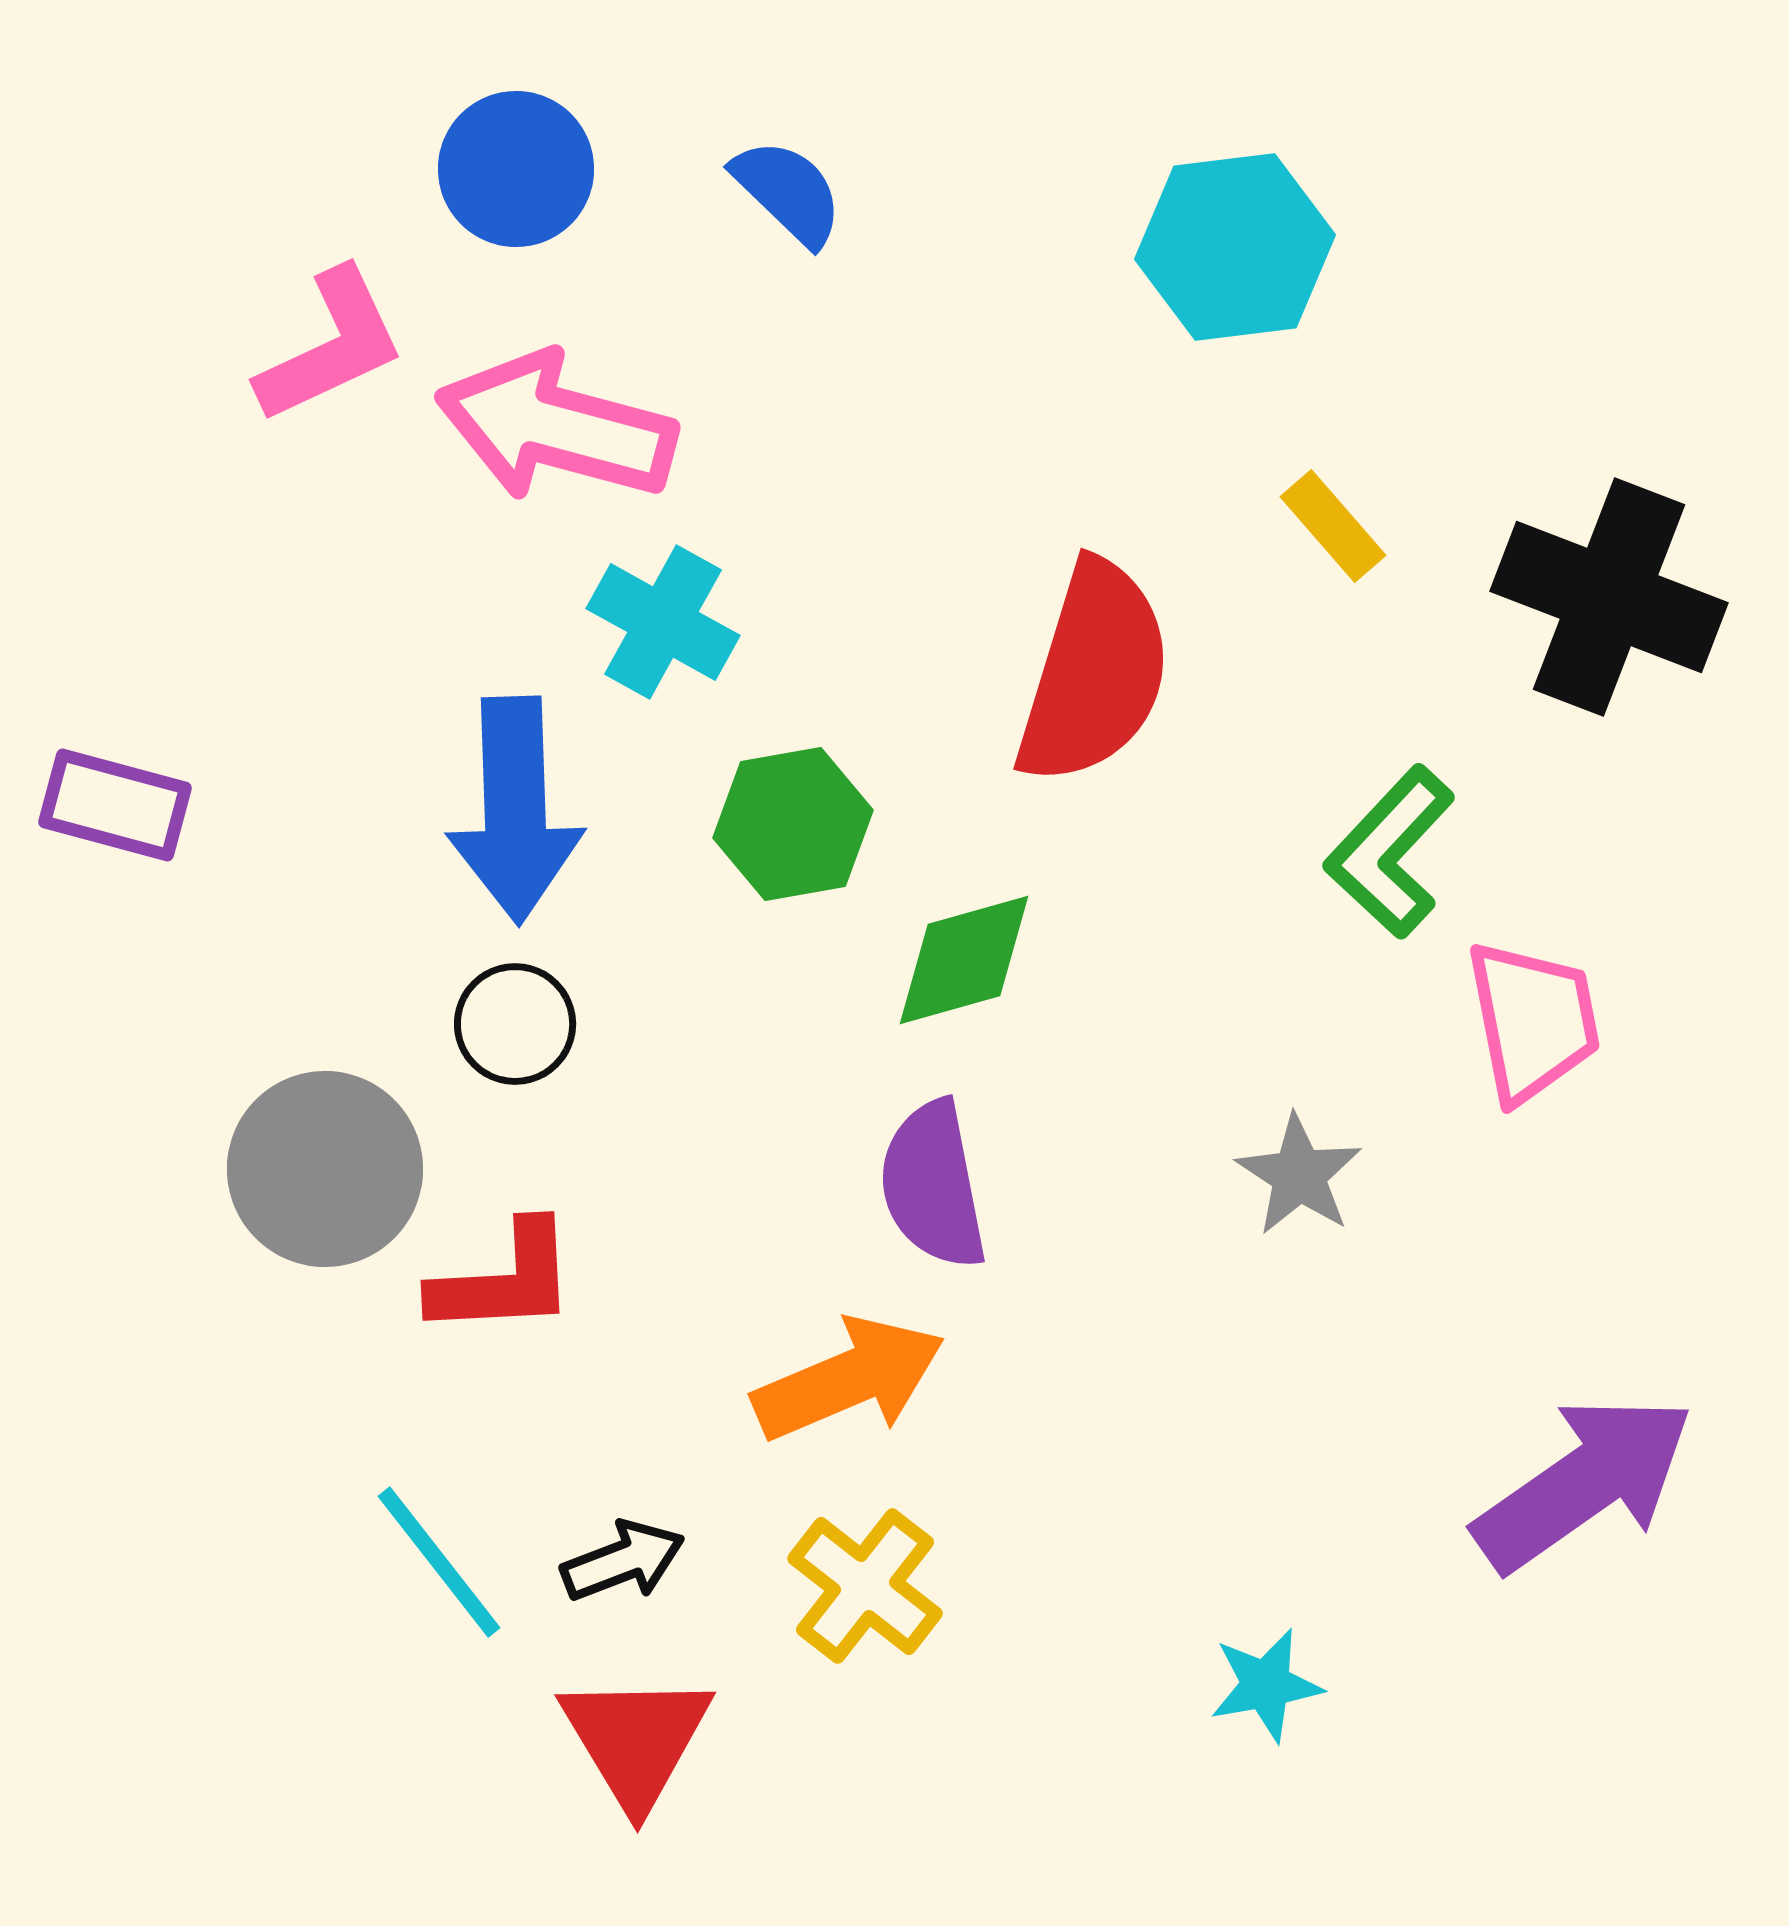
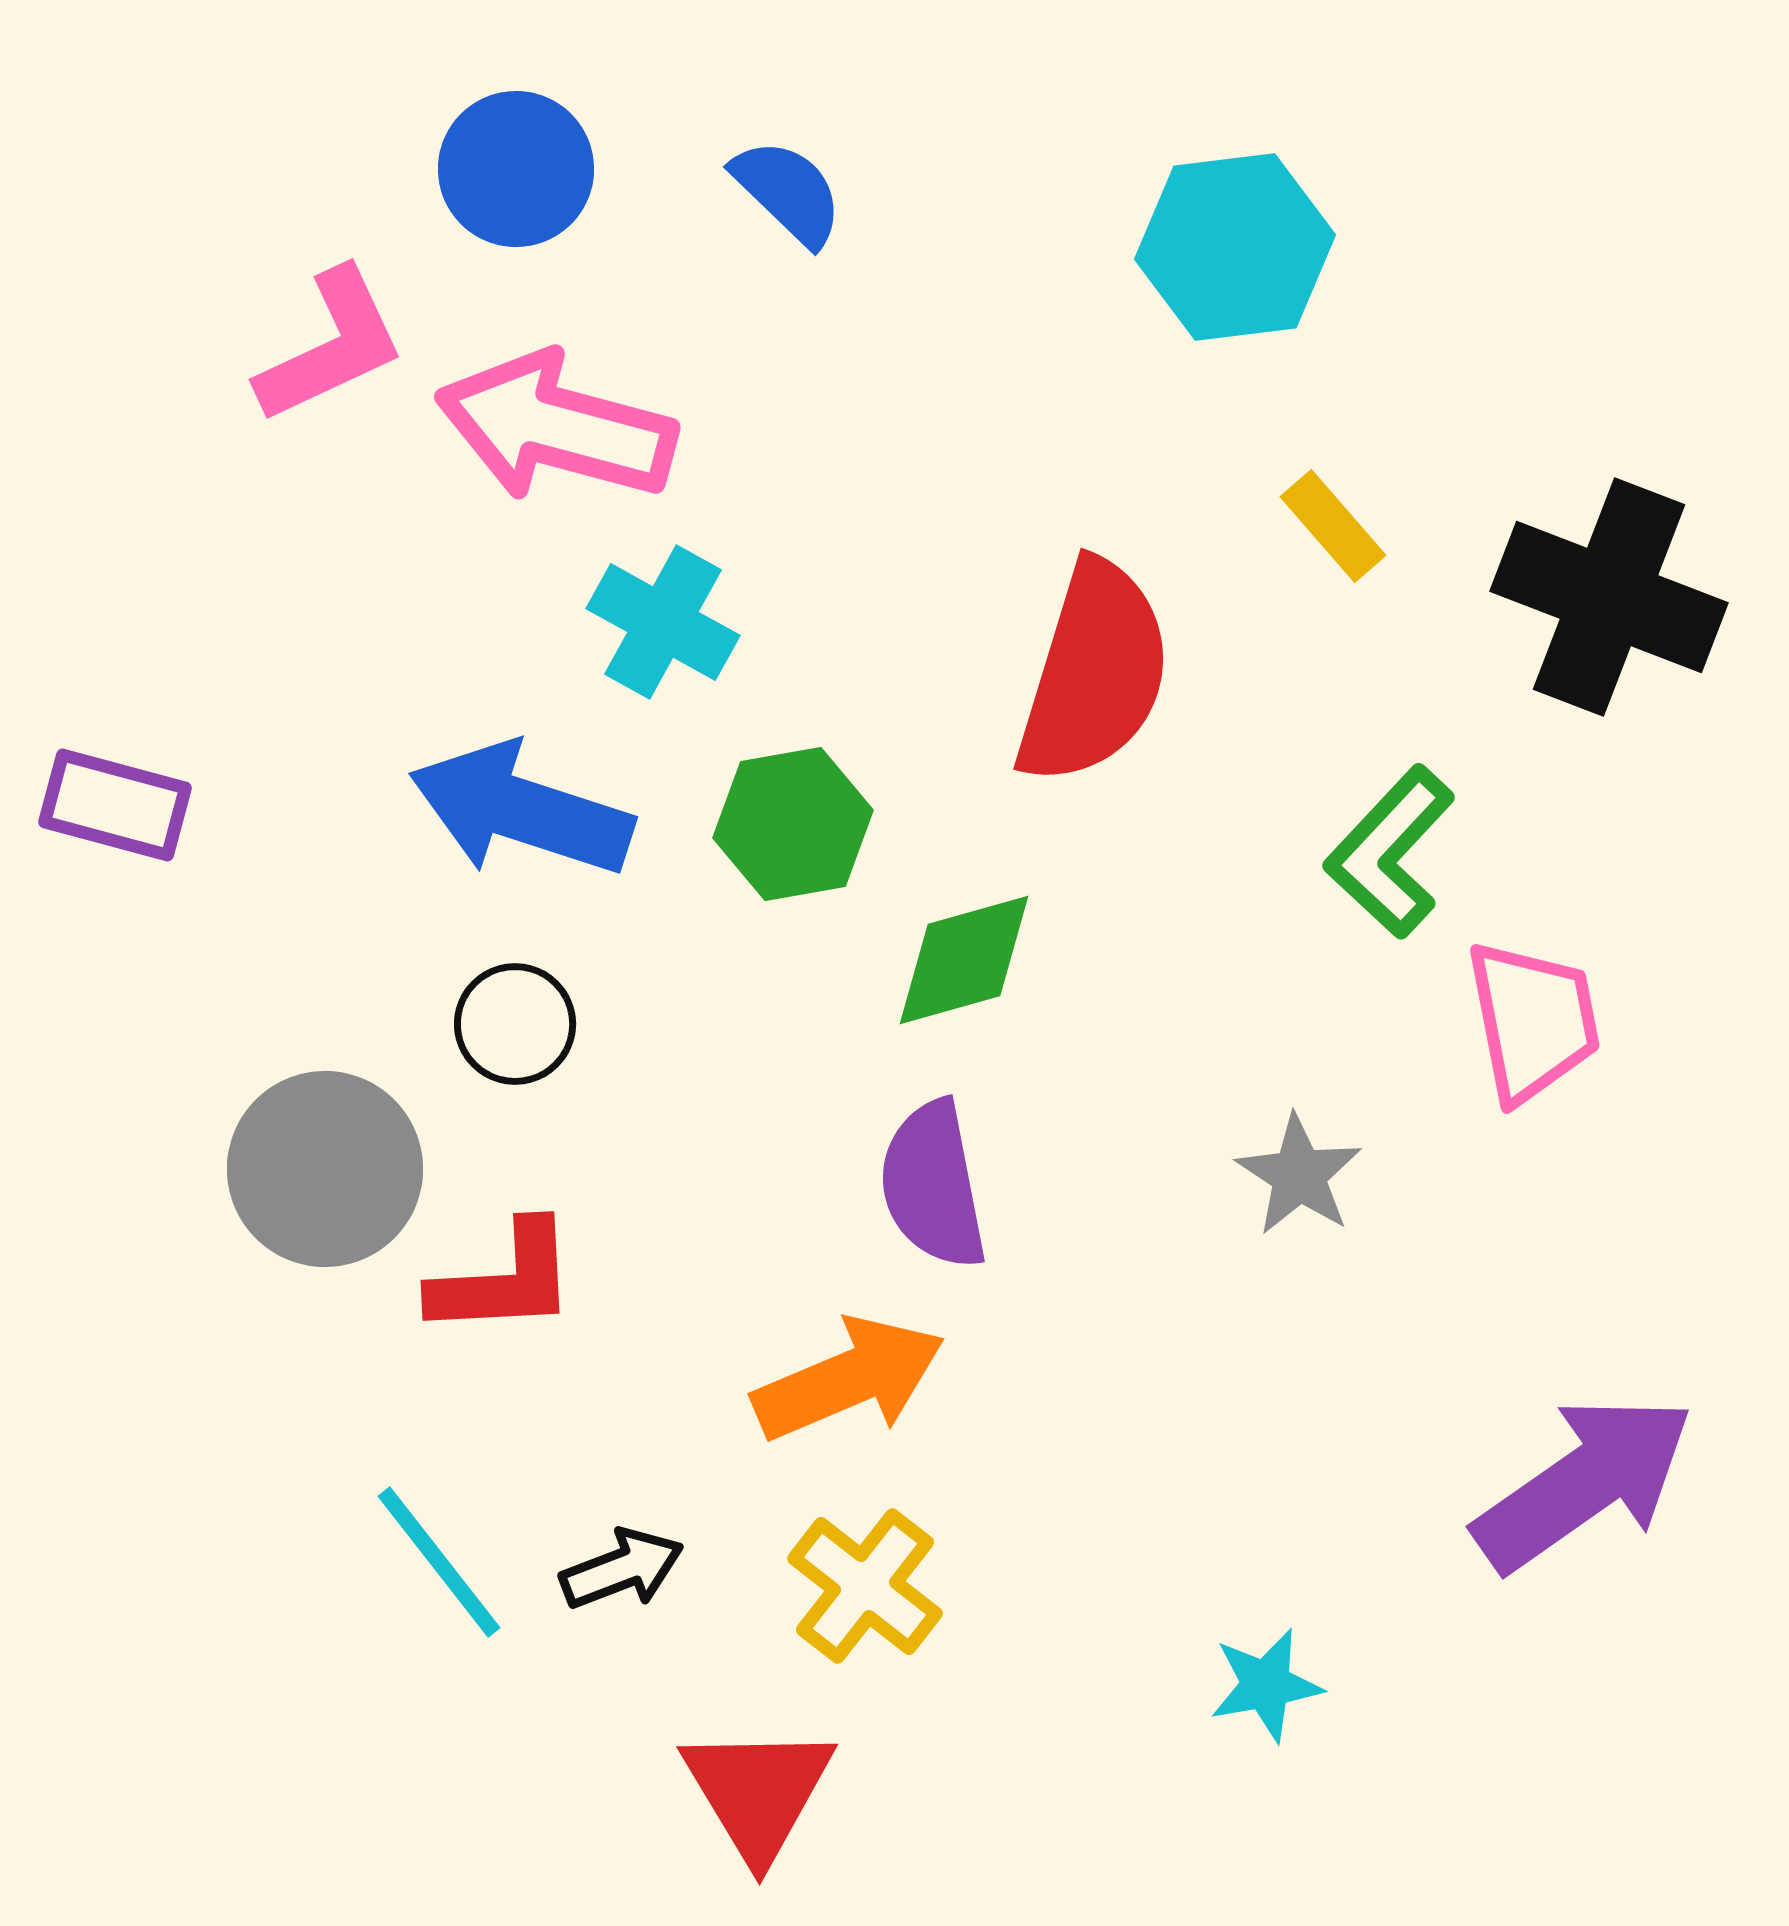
blue arrow: moved 6 px right; rotated 110 degrees clockwise
black arrow: moved 1 px left, 8 px down
red triangle: moved 122 px right, 52 px down
